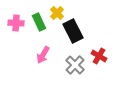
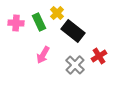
black rectangle: rotated 25 degrees counterclockwise
red cross: rotated 28 degrees clockwise
